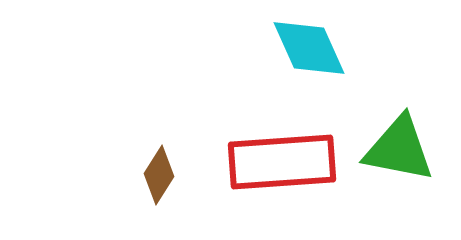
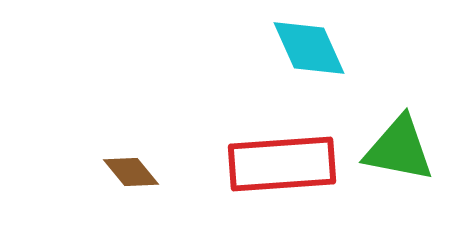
red rectangle: moved 2 px down
brown diamond: moved 28 px left, 3 px up; rotated 72 degrees counterclockwise
